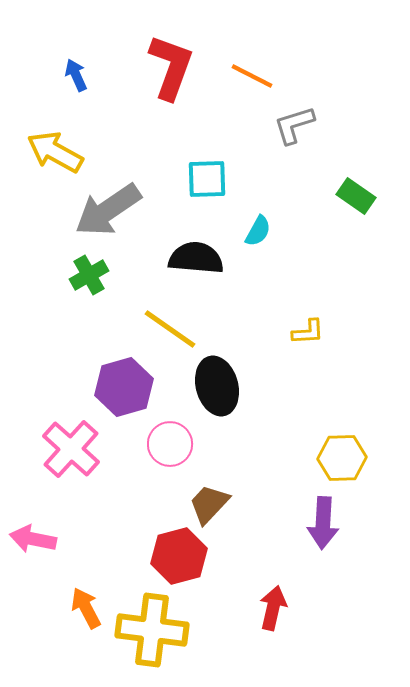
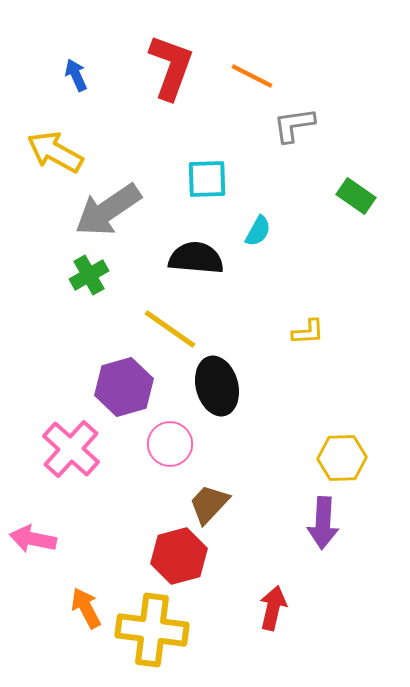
gray L-shape: rotated 9 degrees clockwise
